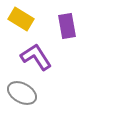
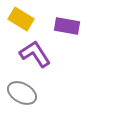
purple rectangle: rotated 70 degrees counterclockwise
purple L-shape: moved 1 px left, 3 px up
